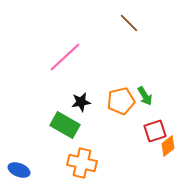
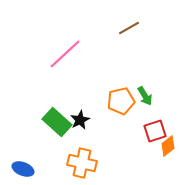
brown line: moved 5 px down; rotated 75 degrees counterclockwise
pink line: moved 3 px up
black star: moved 1 px left, 18 px down; rotated 18 degrees counterclockwise
green rectangle: moved 8 px left, 3 px up; rotated 12 degrees clockwise
blue ellipse: moved 4 px right, 1 px up
